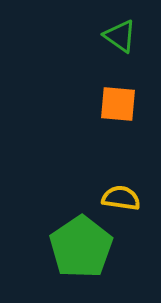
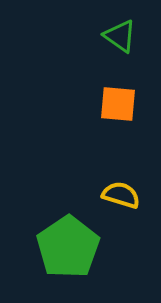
yellow semicircle: moved 3 px up; rotated 9 degrees clockwise
green pentagon: moved 13 px left
